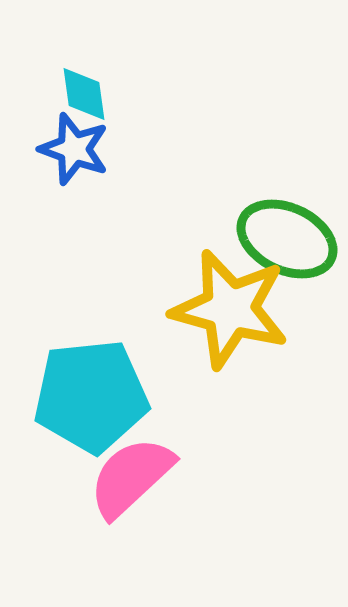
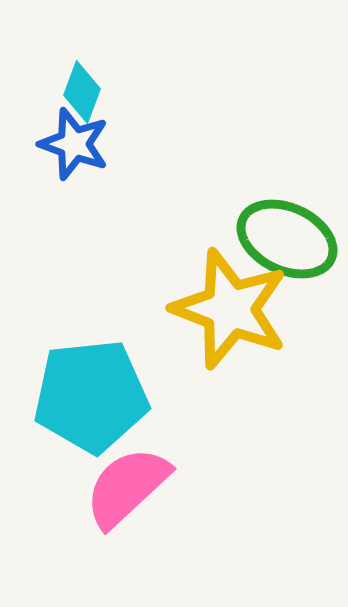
cyan diamond: moved 2 px left, 2 px up; rotated 28 degrees clockwise
blue star: moved 5 px up
yellow star: rotated 6 degrees clockwise
pink semicircle: moved 4 px left, 10 px down
